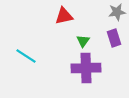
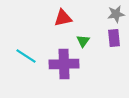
gray star: moved 1 px left, 2 px down
red triangle: moved 1 px left, 2 px down
purple rectangle: rotated 12 degrees clockwise
purple cross: moved 22 px left, 4 px up
